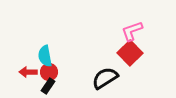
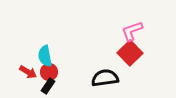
red arrow: rotated 150 degrees counterclockwise
black semicircle: rotated 24 degrees clockwise
